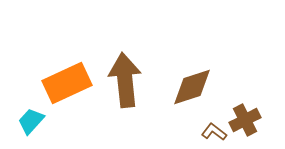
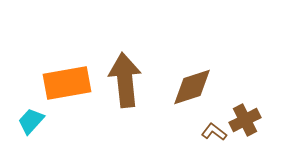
orange rectangle: rotated 15 degrees clockwise
